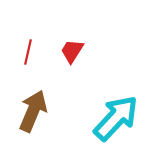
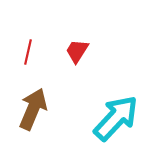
red trapezoid: moved 5 px right
brown arrow: moved 2 px up
